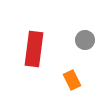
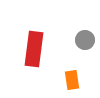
orange rectangle: rotated 18 degrees clockwise
